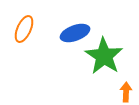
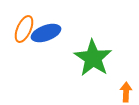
blue ellipse: moved 29 px left
green star: moved 11 px left, 2 px down
